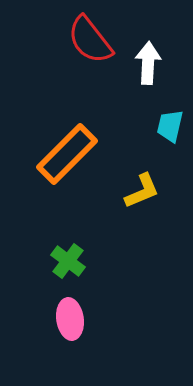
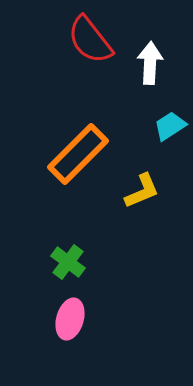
white arrow: moved 2 px right
cyan trapezoid: rotated 44 degrees clockwise
orange rectangle: moved 11 px right
green cross: moved 1 px down
pink ellipse: rotated 24 degrees clockwise
